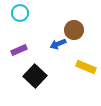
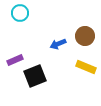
brown circle: moved 11 px right, 6 px down
purple rectangle: moved 4 px left, 10 px down
black square: rotated 25 degrees clockwise
